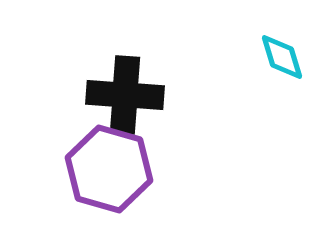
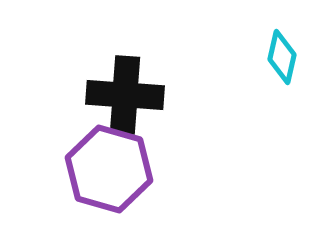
cyan diamond: rotated 30 degrees clockwise
